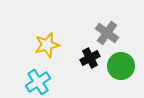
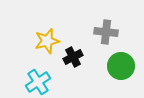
gray cross: moved 1 px left, 1 px up; rotated 30 degrees counterclockwise
yellow star: moved 4 px up
black cross: moved 17 px left, 1 px up
